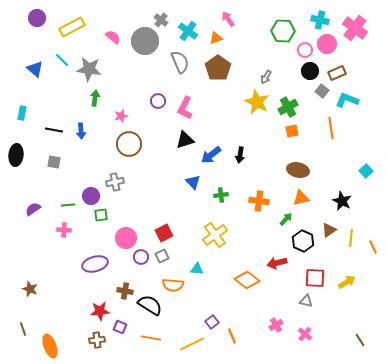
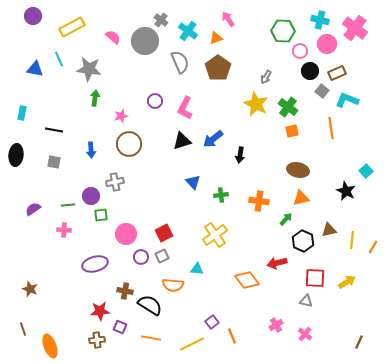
purple circle at (37, 18): moved 4 px left, 2 px up
pink circle at (305, 50): moved 5 px left, 1 px down
cyan line at (62, 60): moved 3 px left, 1 px up; rotated 21 degrees clockwise
blue triangle at (35, 69): rotated 30 degrees counterclockwise
purple circle at (158, 101): moved 3 px left
yellow star at (257, 102): moved 1 px left, 2 px down
green cross at (288, 107): rotated 24 degrees counterclockwise
blue arrow at (81, 131): moved 10 px right, 19 px down
black triangle at (185, 140): moved 3 px left, 1 px down
blue arrow at (211, 155): moved 2 px right, 16 px up
black star at (342, 201): moved 4 px right, 10 px up
brown triangle at (329, 230): rotated 21 degrees clockwise
pink circle at (126, 238): moved 4 px up
yellow line at (351, 238): moved 1 px right, 2 px down
orange line at (373, 247): rotated 56 degrees clockwise
orange diamond at (247, 280): rotated 15 degrees clockwise
brown line at (360, 340): moved 1 px left, 2 px down; rotated 56 degrees clockwise
